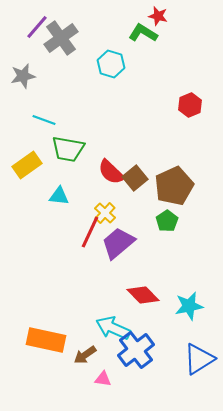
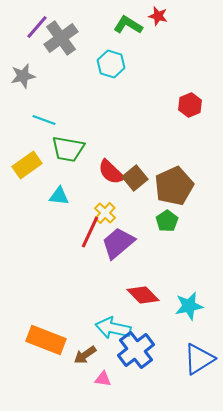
green L-shape: moved 15 px left, 8 px up
cyan arrow: rotated 12 degrees counterclockwise
orange rectangle: rotated 9 degrees clockwise
